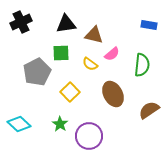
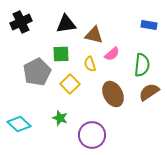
green square: moved 1 px down
yellow semicircle: rotated 35 degrees clockwise
yellow square: moved 8 px up
brown semicircle: moved 18 px up
green star: moved 6 px up; rotated 14 degrees counterclockwise
purple circle: moved 3 px right, 1 px up
